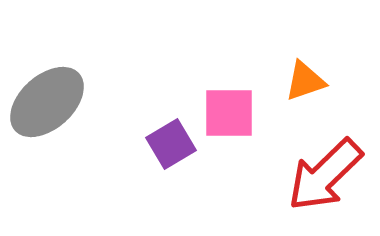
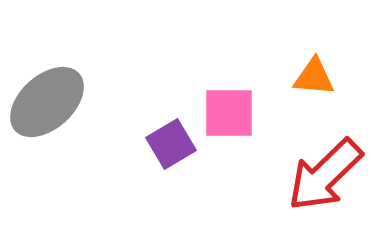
orange triangle: moved 9 px right, 4 px up; rotated 24 degrees clockwise
